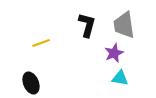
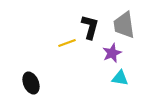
black L-shape: moved 3 px right, 2 px down
yellow line: moved 26 px right
purple star: moved 2 px left
